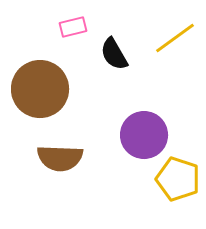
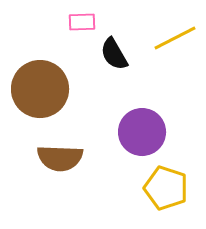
pink rectangle: moved 9 px right, 5 px up; rotated 12 degrees clockwise
yellow line: rotated 9 degrees clockwise
purple circle: moved 2 px left, 3 px up
yellow pentagon: moved 12 px left, 9 px down
